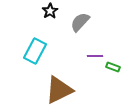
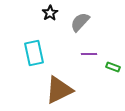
black star: moved 2 px down
cyan rectangle: moved 1 px left, 2 px down; rotated 40 degrees counterclockwise
purple line: moved 6 px left, 2 px up
